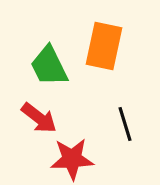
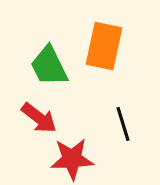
black line: moved 2 px left
